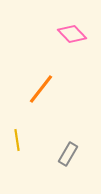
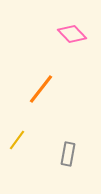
yellow line: rotated 45 degrees clockwise
gray rectangle: rotated 20 degrees counterclockwise
